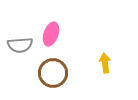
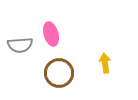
pink ellipse: rotated 35 degrees counterclockwise
brown circle: moved 6 px right
